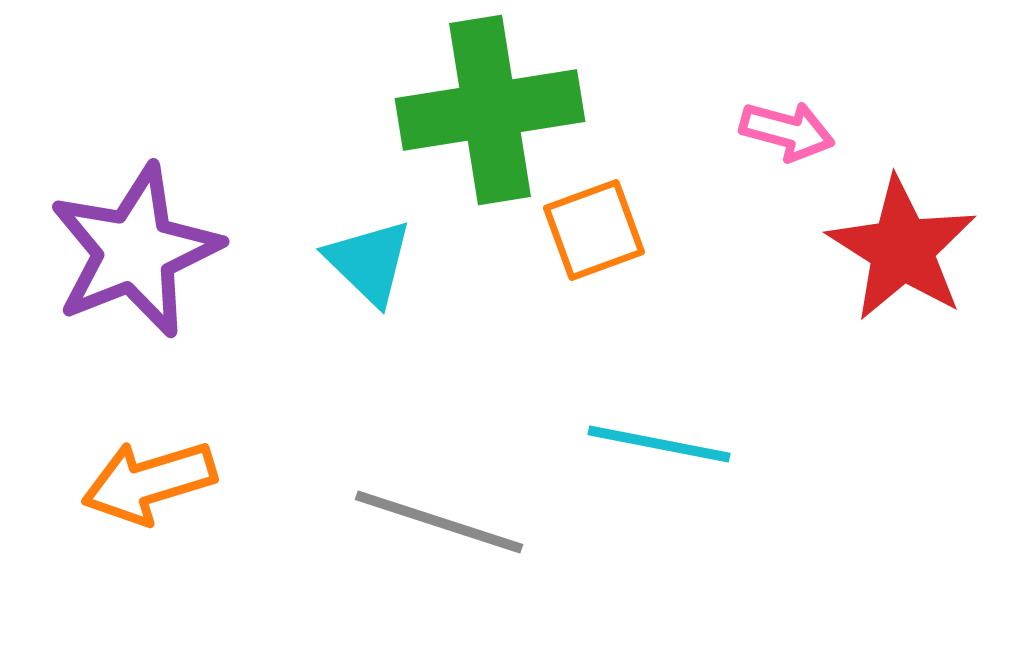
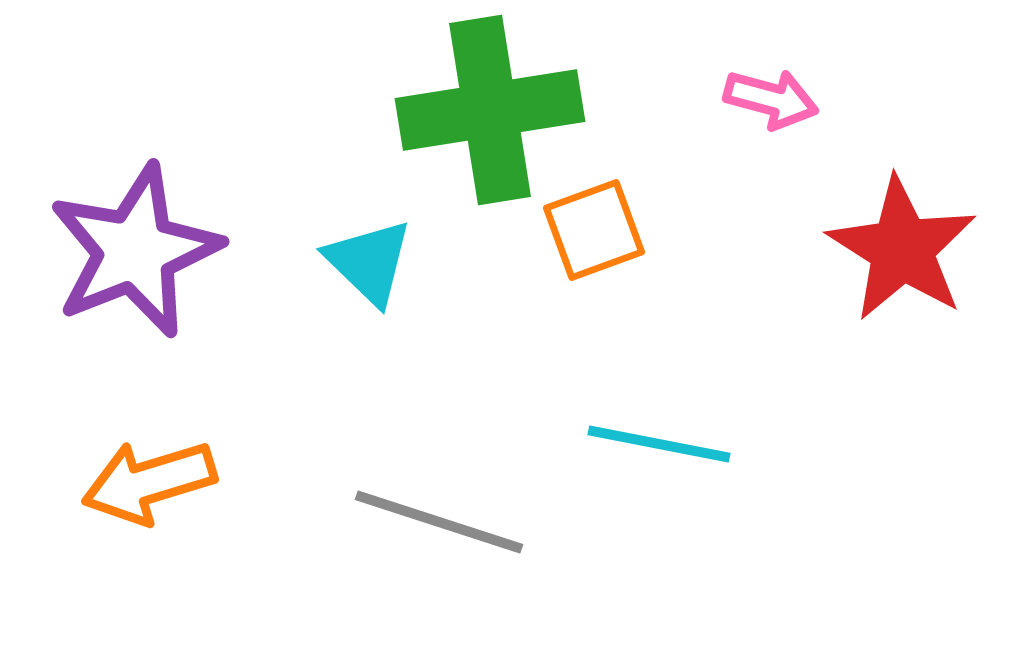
pink arrow: moved 16 px left, 32 px up
